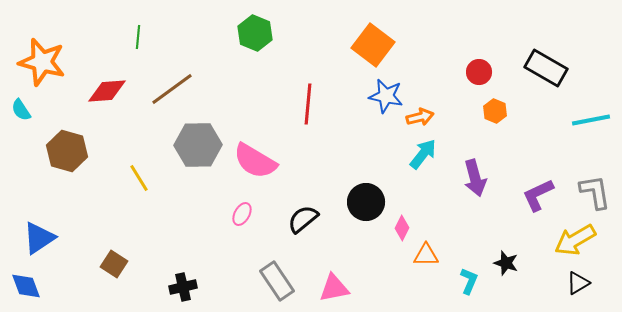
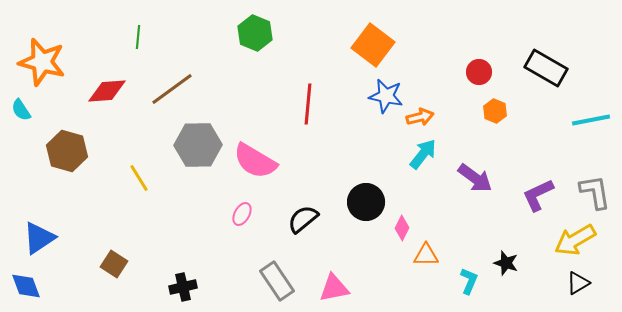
purple arrow: rotated 39 degrees counterclockwise
